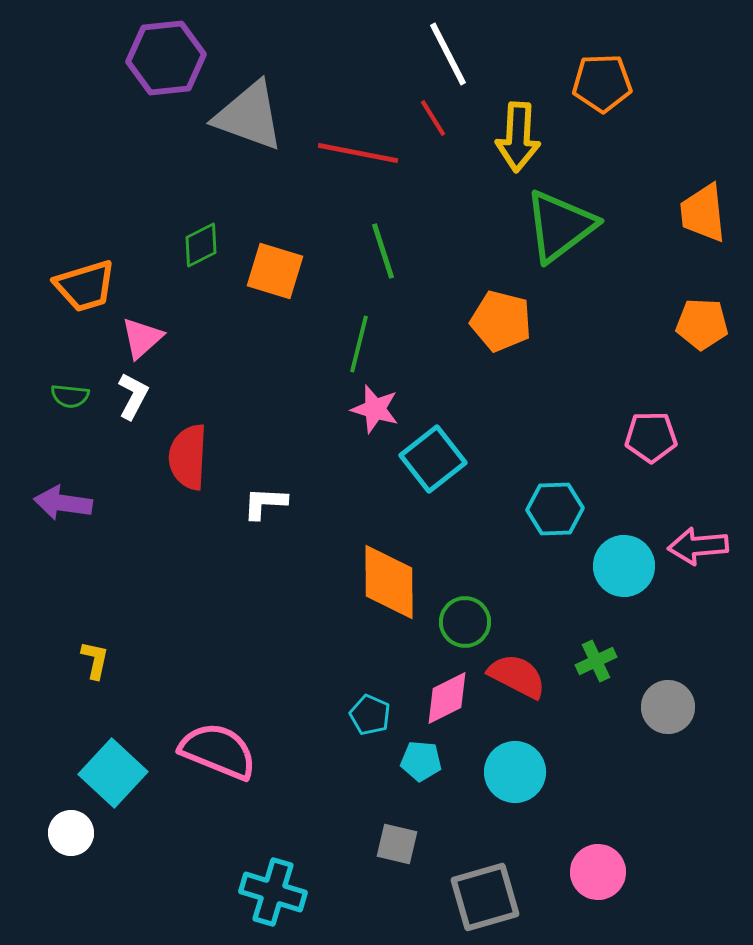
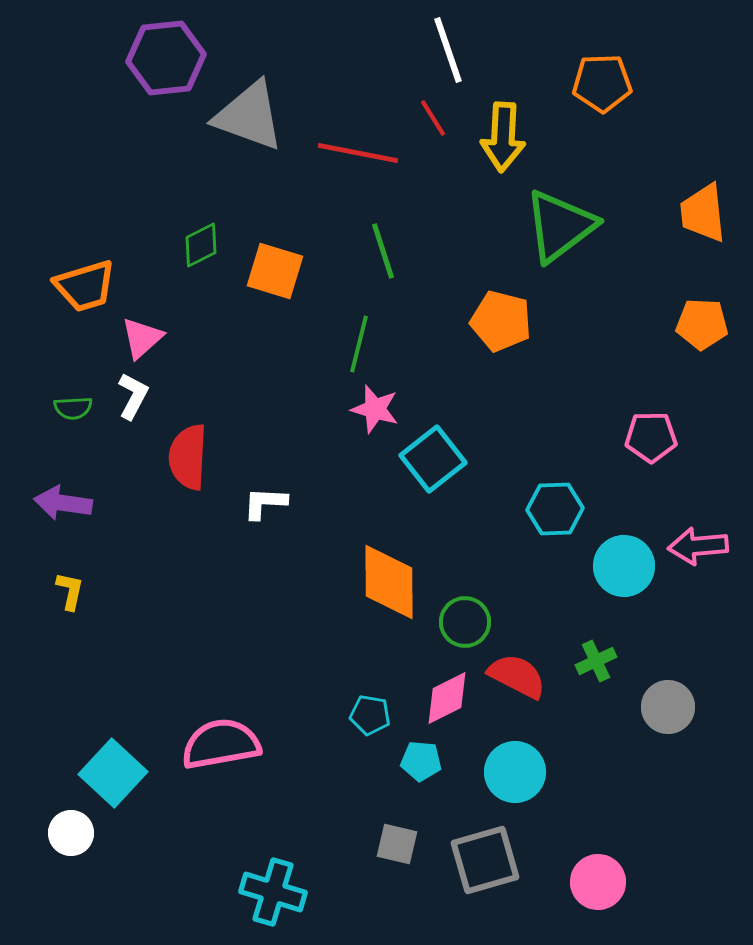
white line at (448, 54): moved 4 px up; rotated 8 degrees clockwise
yellow arrow at (518, 137): moved 15 px left
green semicircle at (70, 396): moved 3 px right, 12 px down; rotated 9 degrees counterclockwise
yellow L-shape at (95, 660): moved 25 px left, 69 px up
cyan pentagon at (370, 715): rotated 15 degrees counterclockwise
pink semicircle at (218, 751): moved 3 px right, 7 px up; rotated 32 degrees counterclockwise
pink circle at (598, 872): moved 10 px down
gray square at (485, 897): moved 37 px up
